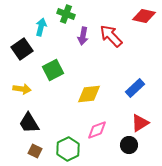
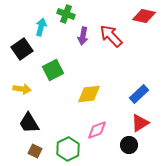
blue rectangle: moved 4 px right, 6 px down
